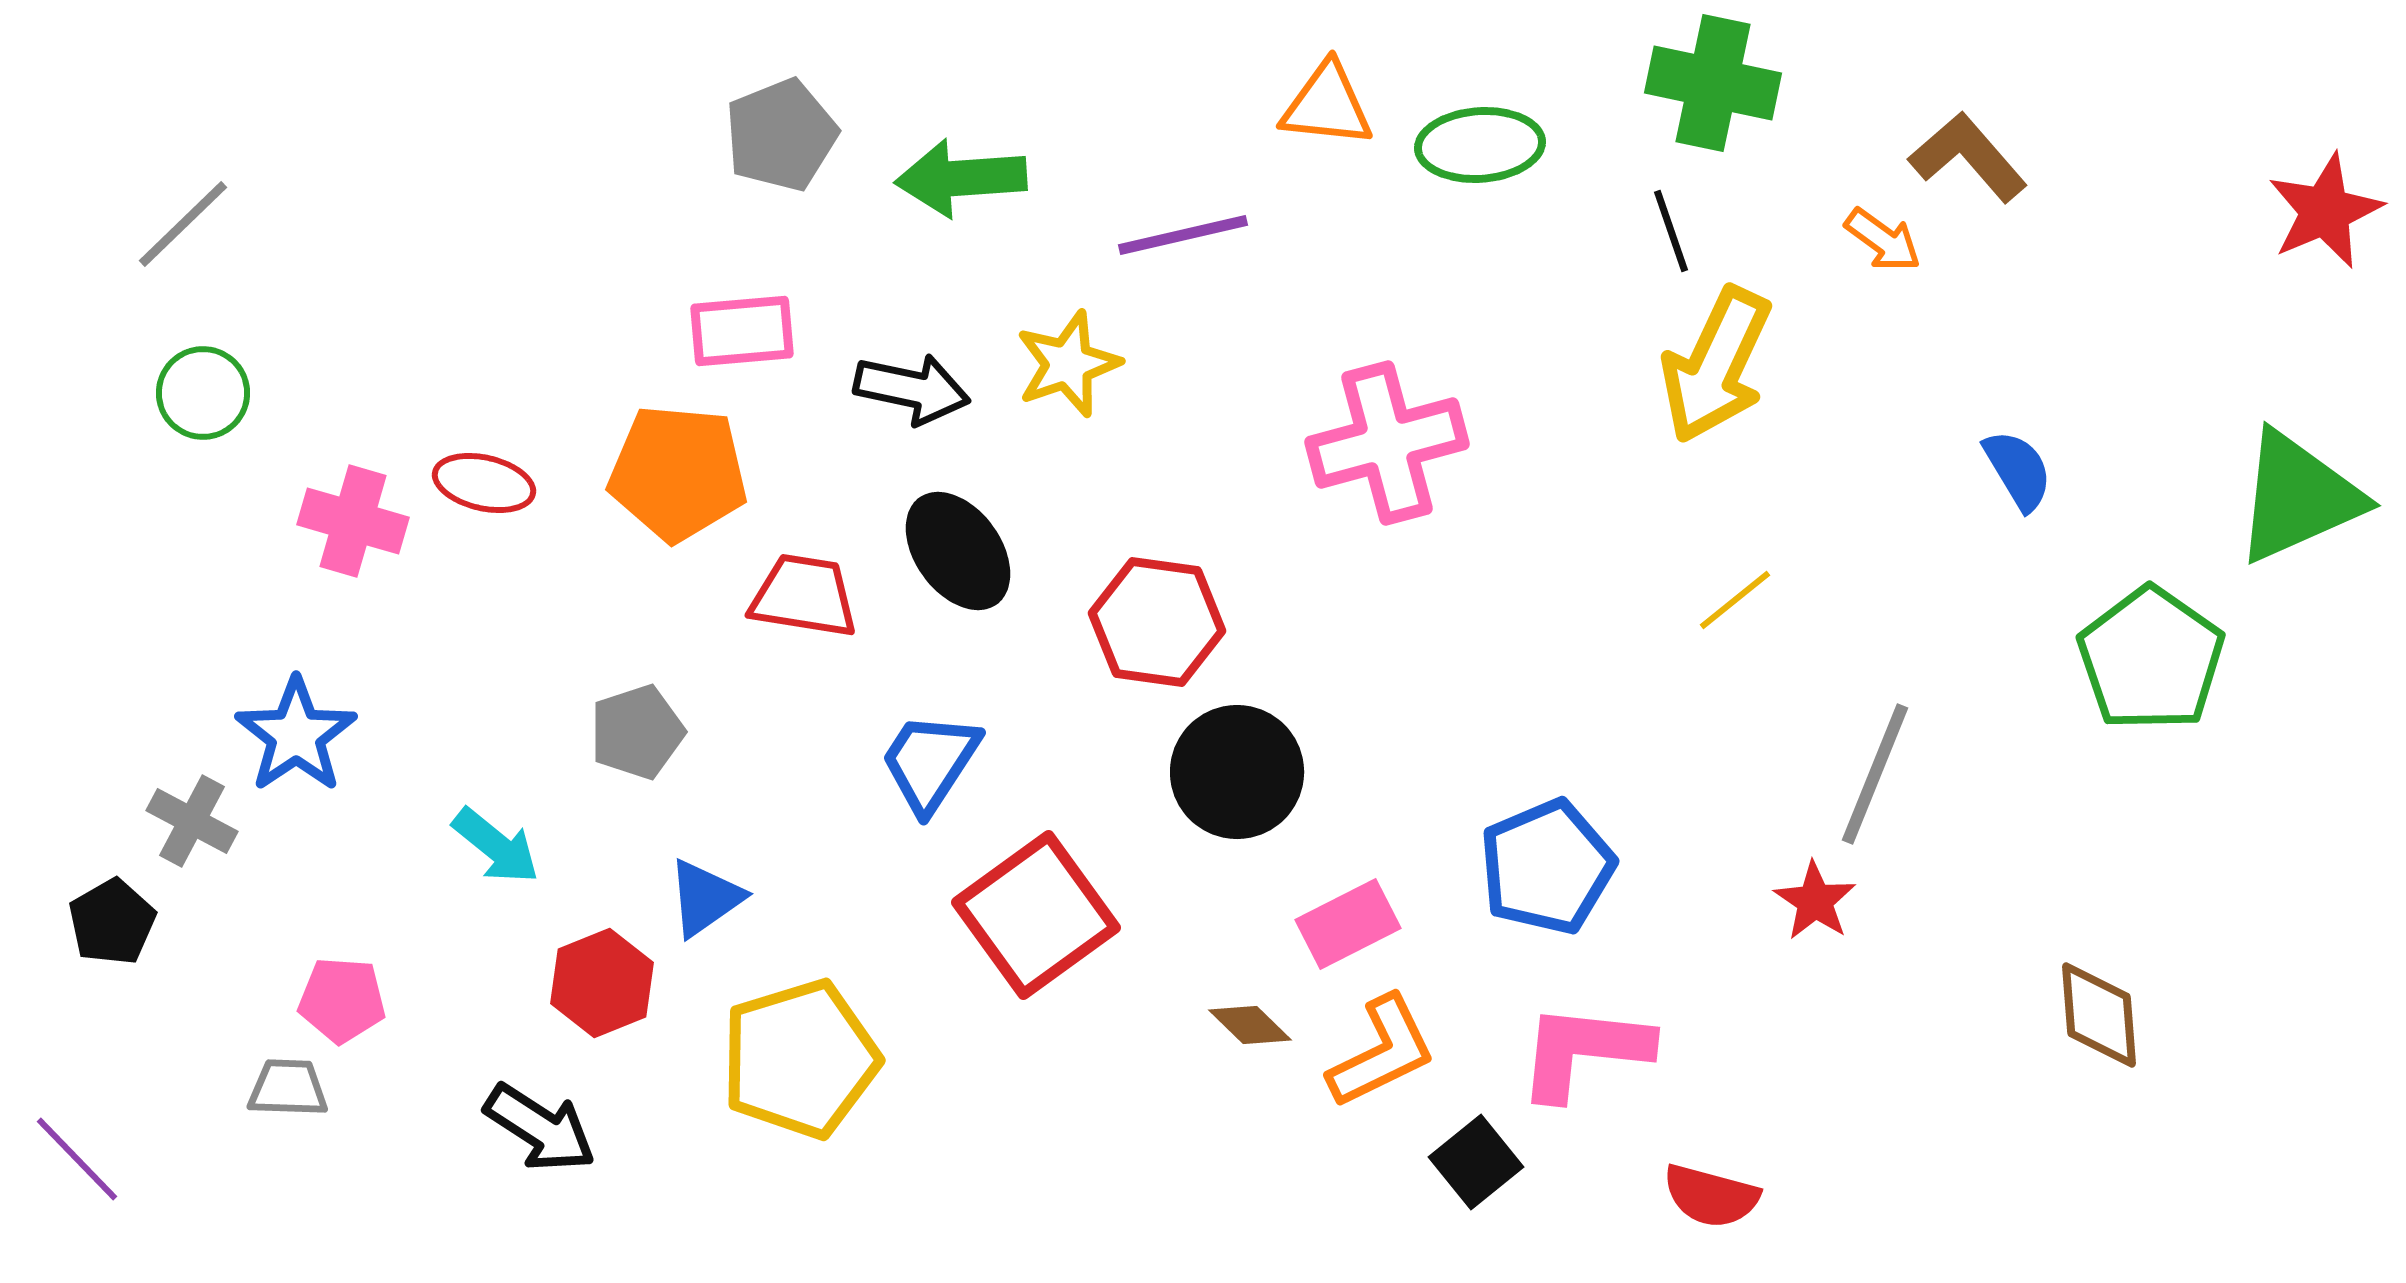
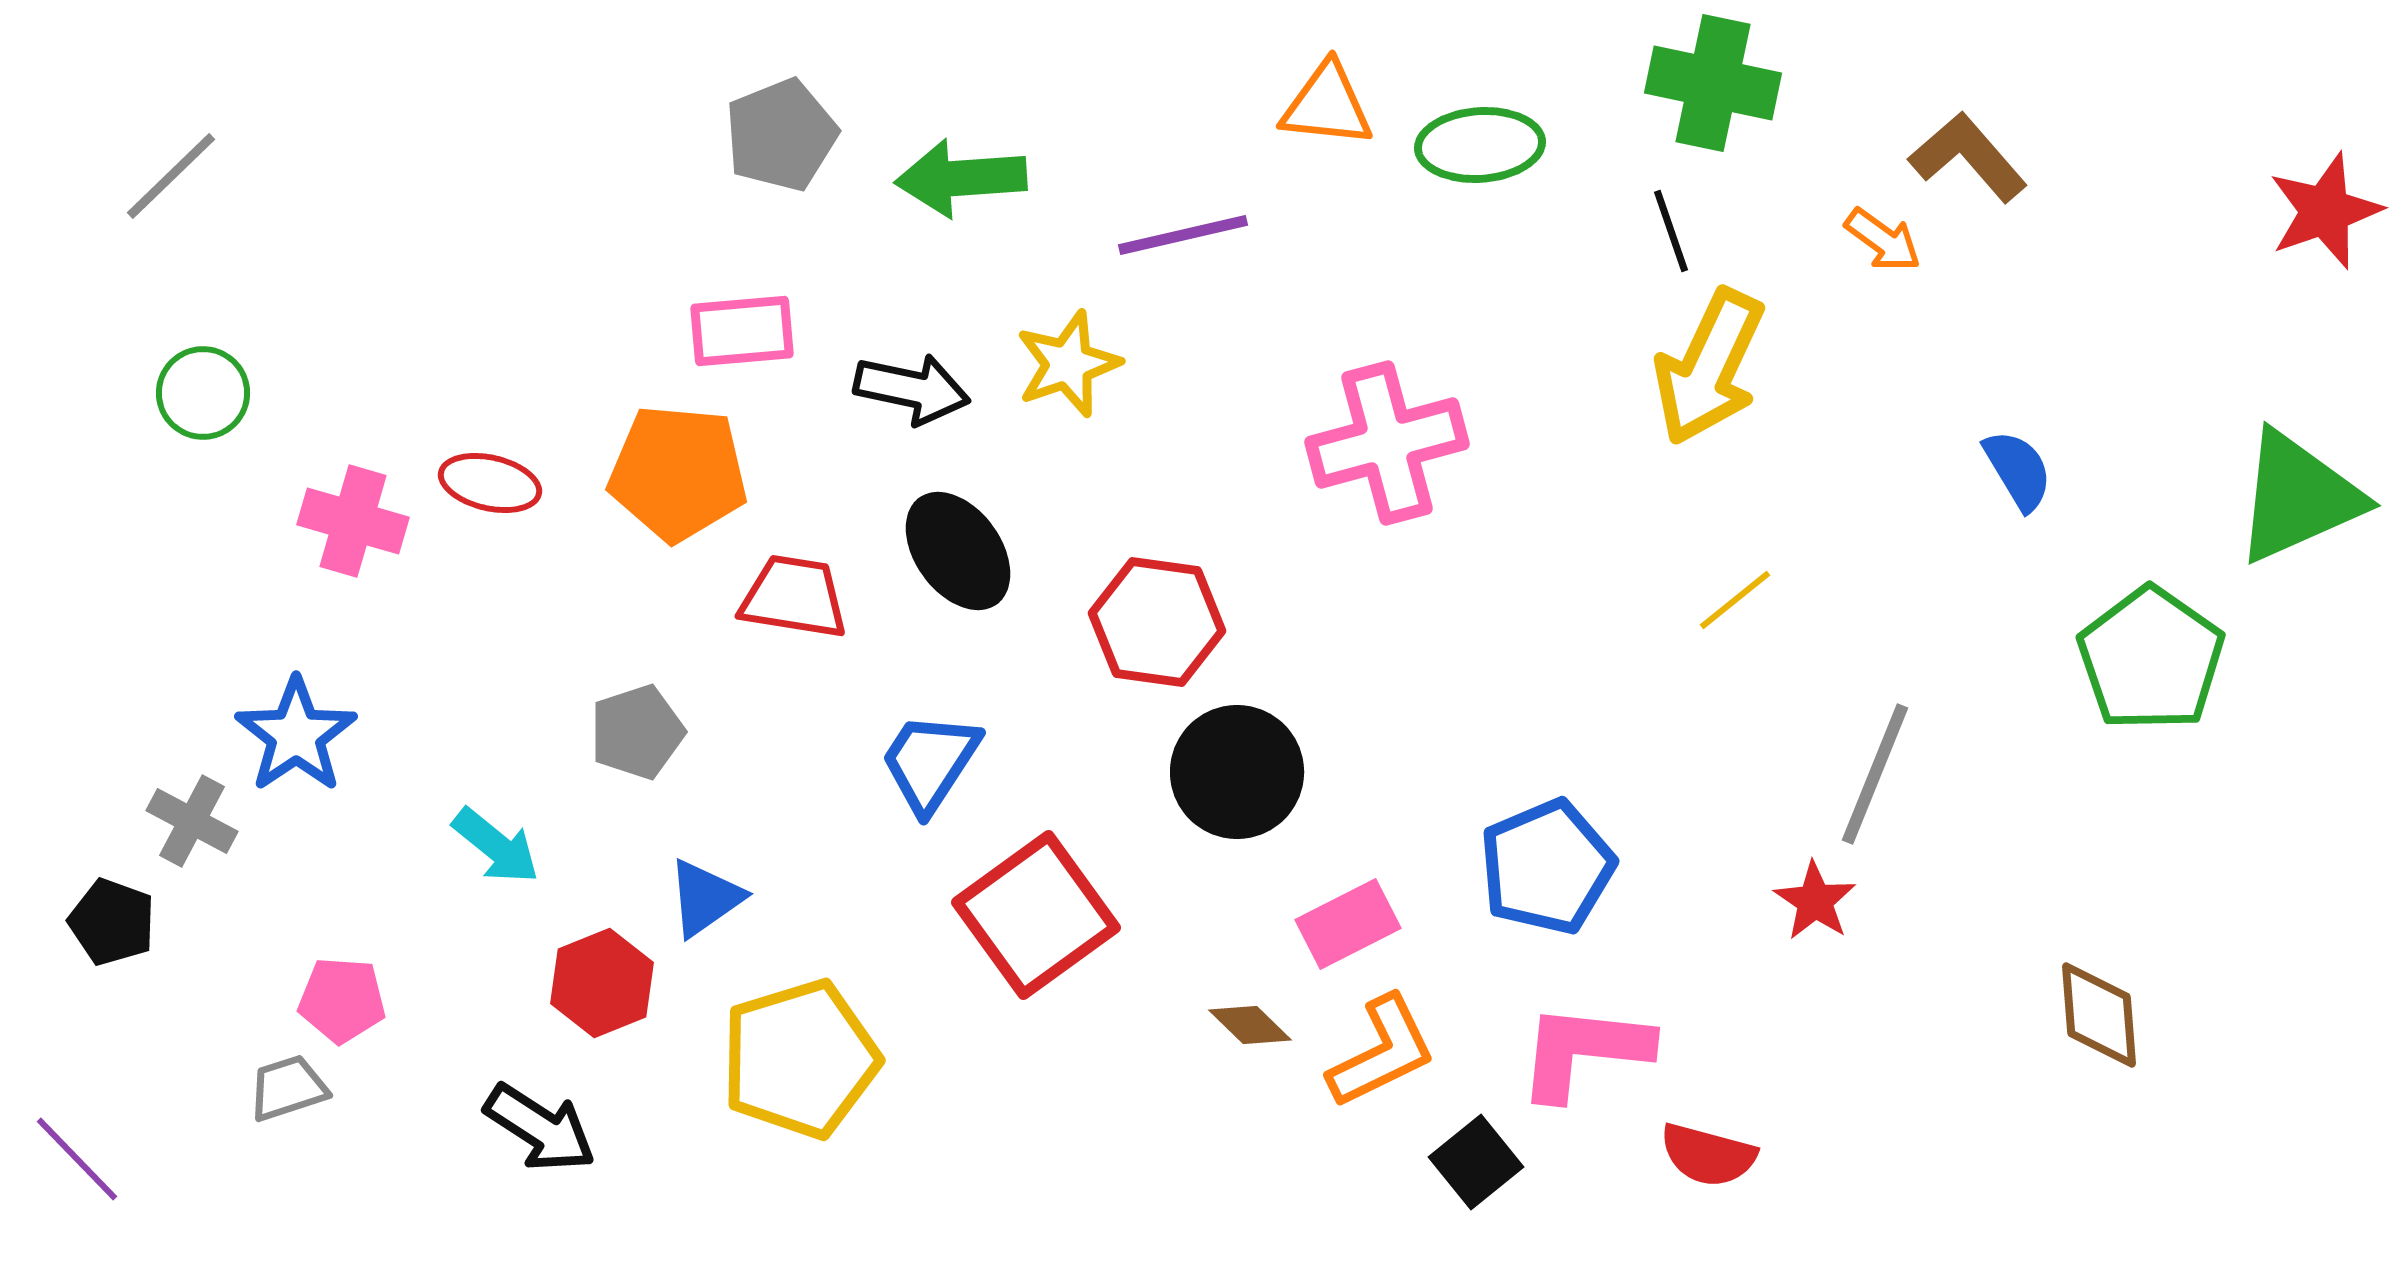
red star at (2325, 211): rotated 4 degrees clockwise
gray line at (183, 224): moved 12 px left, 48 px up
yellow arrow at (1716, 365): moved 7 px left, 2 px down
red ellipse at (484, 483): moved 6 px right
red trapezoid at (804, 596): moved 10 px left, 1 px down
black pentagon at (112, 922): rotated 22 degrees counterclockwise
gray trapezoid at (288, 1088): rotated 20 degrees counterclockwise
red semicircle at (1711, 1196): moved 3 px left, 41 px up
